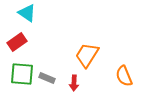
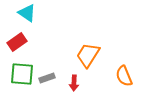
orange trapezoid: moved 1 px right
gray rectangle: rotated 42 degrees counterclockwise
